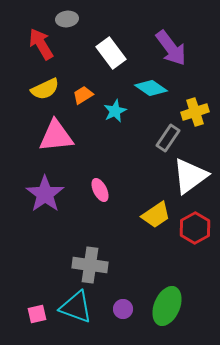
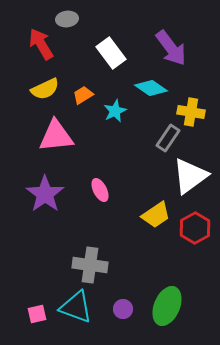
yellow cross: moved 4 px left; rotated 28 degrees clockwise
